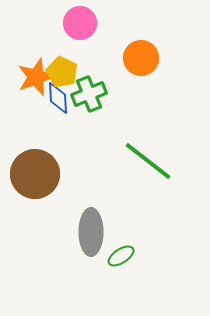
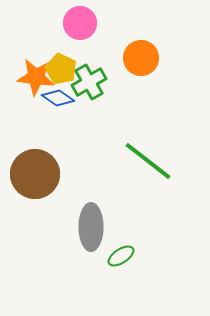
yellow pentagon: moved 1 px left, 3 px up
orange star: rotated 27 degrees clockwise
green cross: moved 12 px up; rotated 8 degrees counterclockwise
blue diamond: rotated 52 degrees counterclockwise
gray ellipse: moved 5 px up
